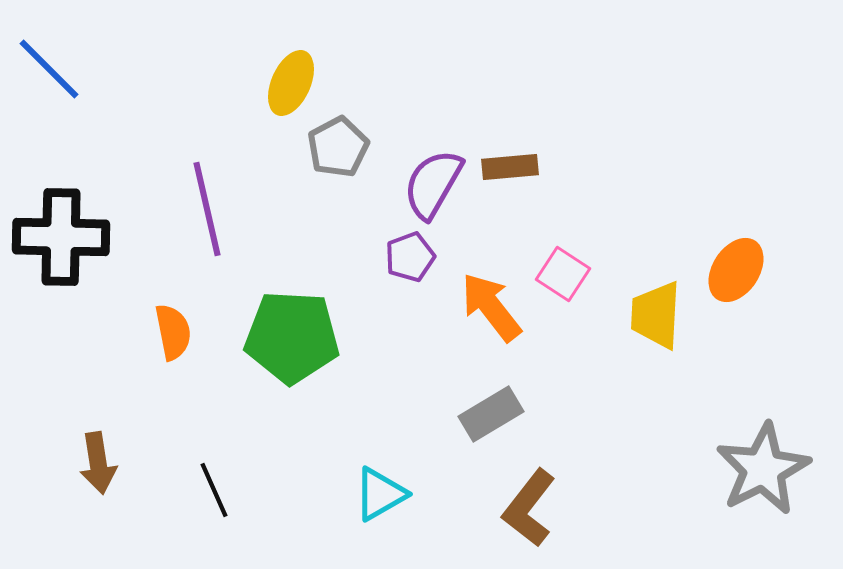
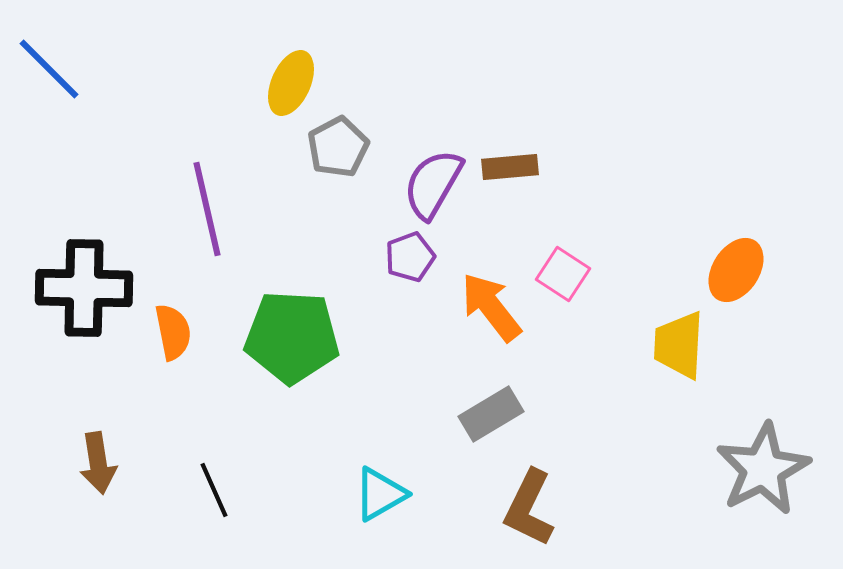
black cross: moved 23 px right, 51 px down
yellow trapezoid: moved 23 px right, 30 px down
brown L-shape: rotated 12 degrees counterclockwise
